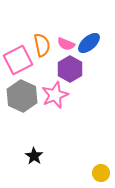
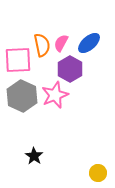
pink semicircle: moved 5 px left, 1 px up; rotated 96 degrees clockwise
pink square: rotated 24 degrees clockwise
yellow circle: moved 3 px left
